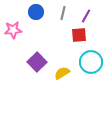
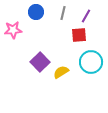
purple square: moved 3 px right
yellow semicircle: moved 1 px left, 1 px up
